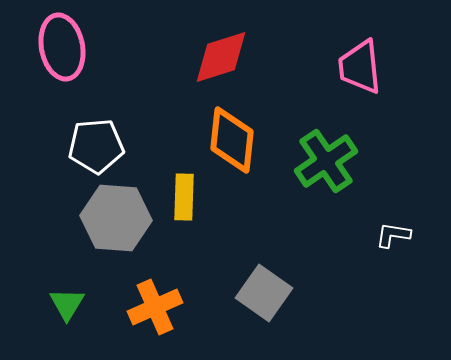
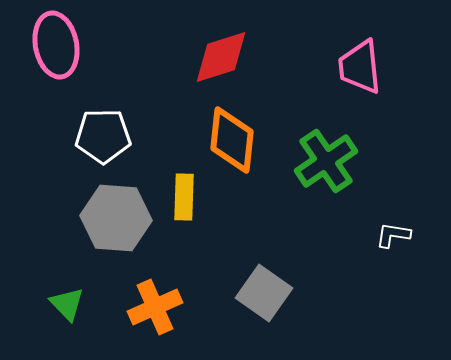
pink ellipse: moved 6 px left, 2 px up
white pentagon: moved 7 px right, 10 px up; rotated 4 degrees clockwise
green triangle: rotated 15 degrees counterclockwise
